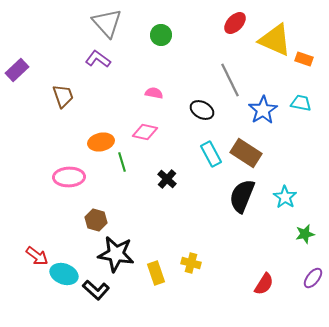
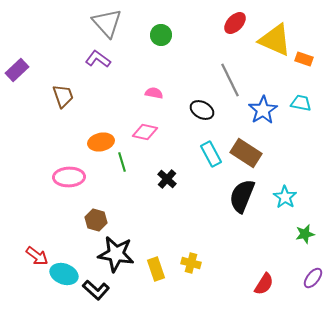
yellow rectangle: moved 4 px up
